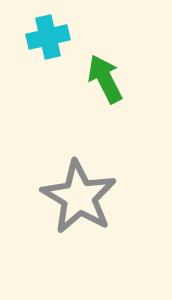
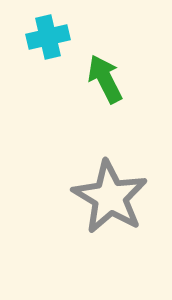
gray star: moved 31 px right
